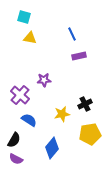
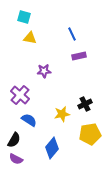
purple star: moved 9 px up
